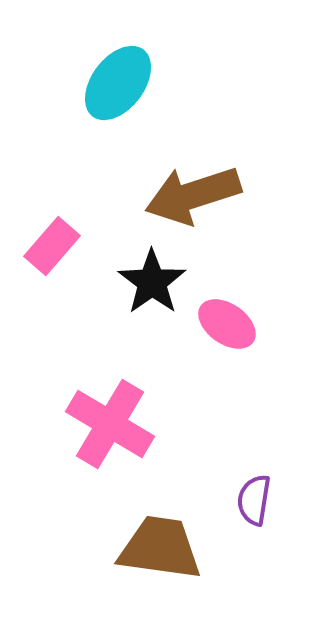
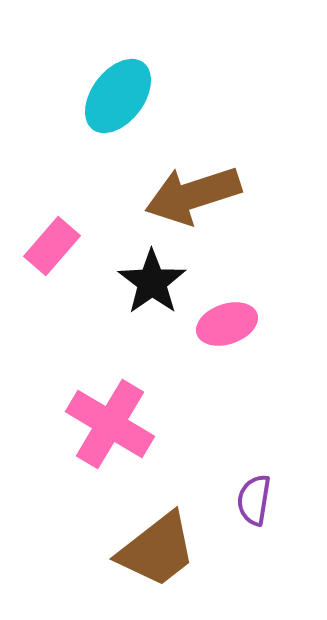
cyan ellipse: moved 13 px down
pink ellipse: rotated 54 degrees counterclockwise
brown trapezoid: moved 3 px left, 2 px down; rotated 134 degrees clockwise
